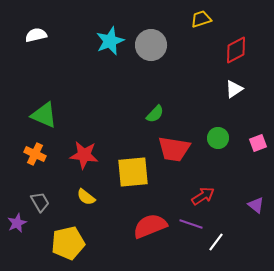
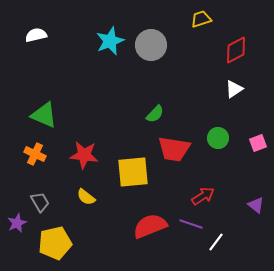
yellow pentagon: moved 13 px left
